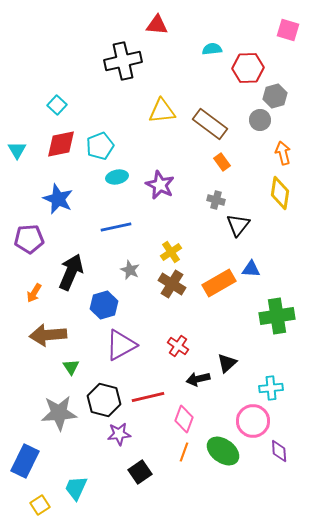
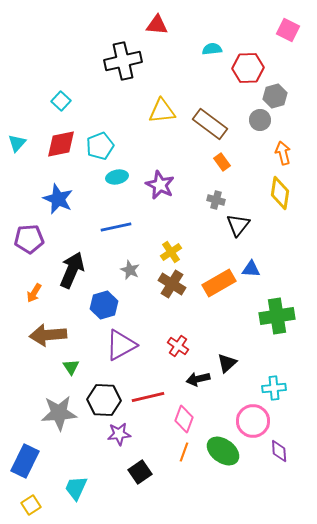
pink square at (288, 30): rotated 10 degrees clockwise
cyan square at (57, 105): moved 4 px right, 4 px up
cyan triangle at (17, 150): moved 7 px up; rotated 12 degrees clockwise
black arrow at (71, 272): moved 1 px right, 2 px up
cyan cross at (271, 388): moved 3 px right
black hexagon at (104, 400): rotated 12 degrees counterclockwise
yellow square at (40, 505): moved 9 px left
